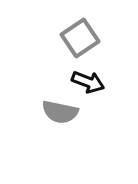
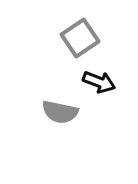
black arrow: moved 11 px right
